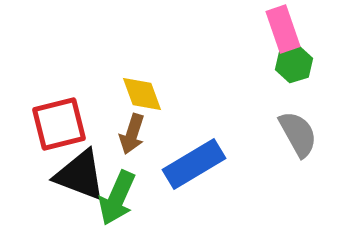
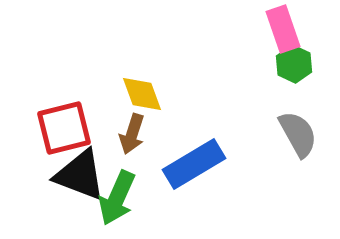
green hexagon: rotated 18 degrees counterclockwise
red square: moved 5 px right, 4 px down
